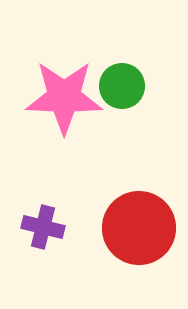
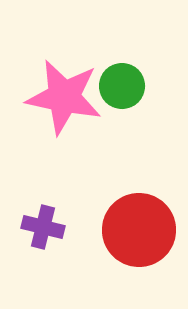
pink star: rotated 10 degrees clockwise
red circle: moved 2 px down
